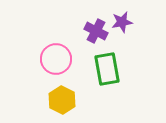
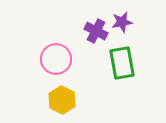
green rectangle: moved 15 px right, 6 px up
